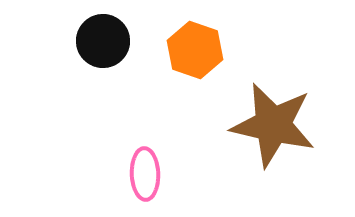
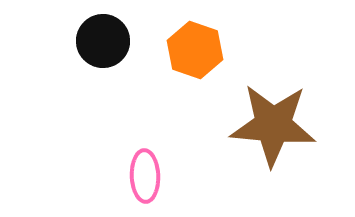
brown star: rotated 8 degrees counterclockwise
pink ellipse: moved 2 px down
